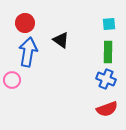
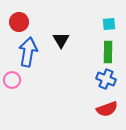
red circle: moved 6 px left, 1 px up
black triangle: rotated 24 degrees clockwise
